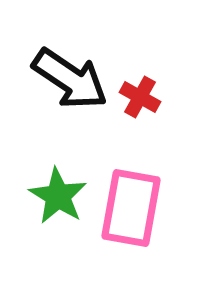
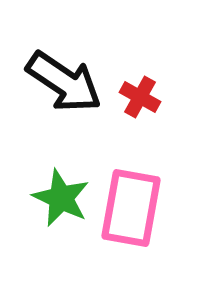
black arrow: moved 6 px left, 3 px down
green star: moved 3 px right, 2 px down; rotated 6 degrees counterclockwise
